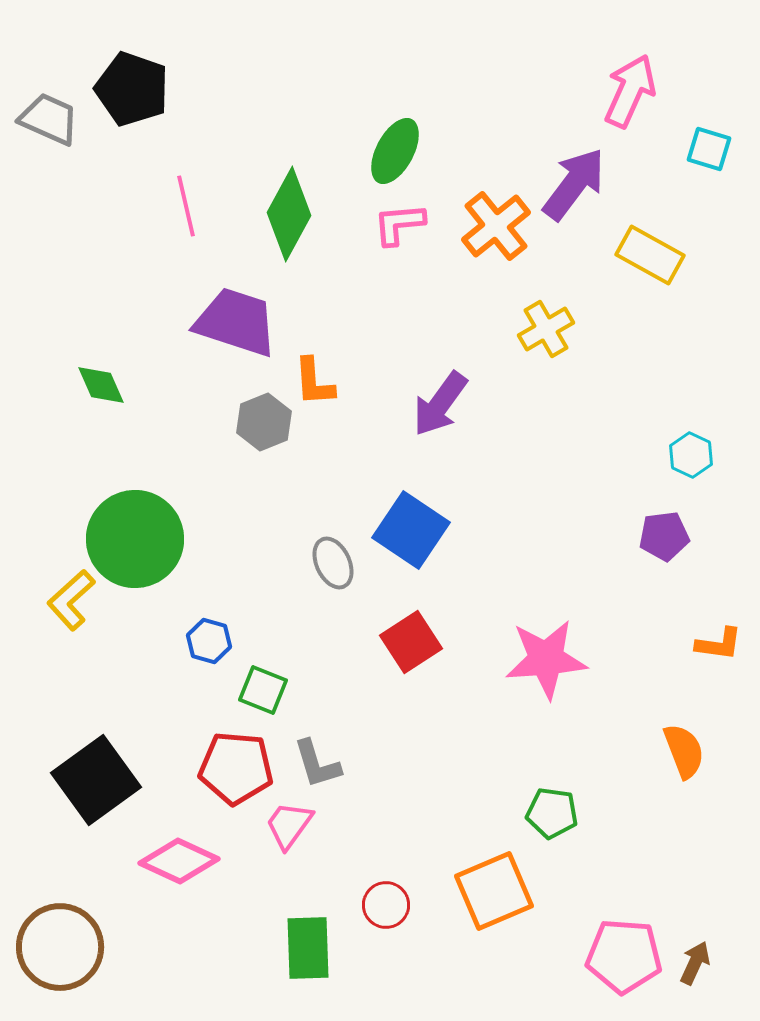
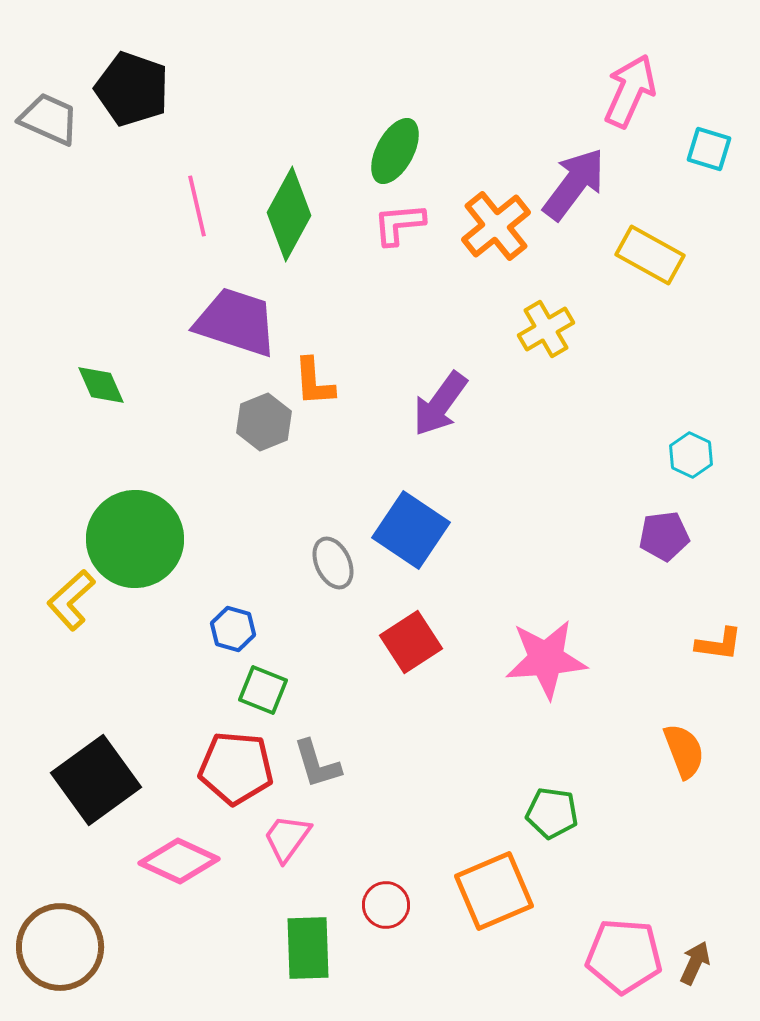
pink line at (186, 206): moved 11 px right
blue hexagon at (209, 641): moved 24 px right, 12 px up
pink trapezoid at (289, 825): moved 2 px left, 13 px down
